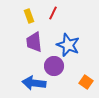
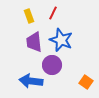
blue star: moved 7 px left, 5 px up
purple circle: moved 2 px left, 1 px up
blue arrow: moved 3 px left, 2 px up
